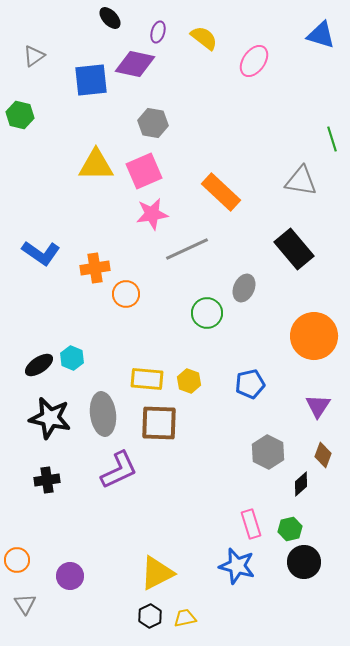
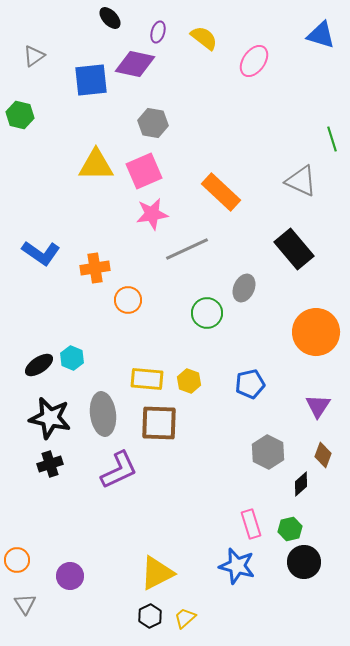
gray triangle at (301, 181): rotated 16 degrees clockwise
orange circle at (126, 294): moved 2 px right, 6 px down
orange circle at (314, 336): moved 2 px right, 4 px up
black cross at (47, 480): moved 3 px right, 16 px up; rotated 10 degrees counterclockwise
yellow trapezoid at (185, 618): rotated 30 degrees counterclockwise
